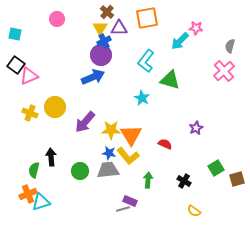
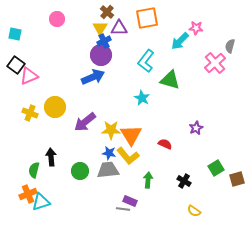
pink cross: moved 9 px left, 8 px up
purple arrow: rotated 10 degrees clockwise
gray line: rotated 24 degrees clockwise
